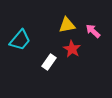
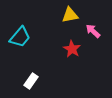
yellow triangle: moved 3 px right, 10 px up
cyan trapezoid: moved 3 px up
white rectangle: moved 18 px left, 19 px down
